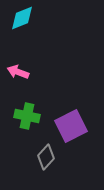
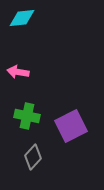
cyan diamond: rotated 16 degrees clockwise
pink arrow: rotated 10 degrees counterclockwise
gray diamond: moved 13 px left
